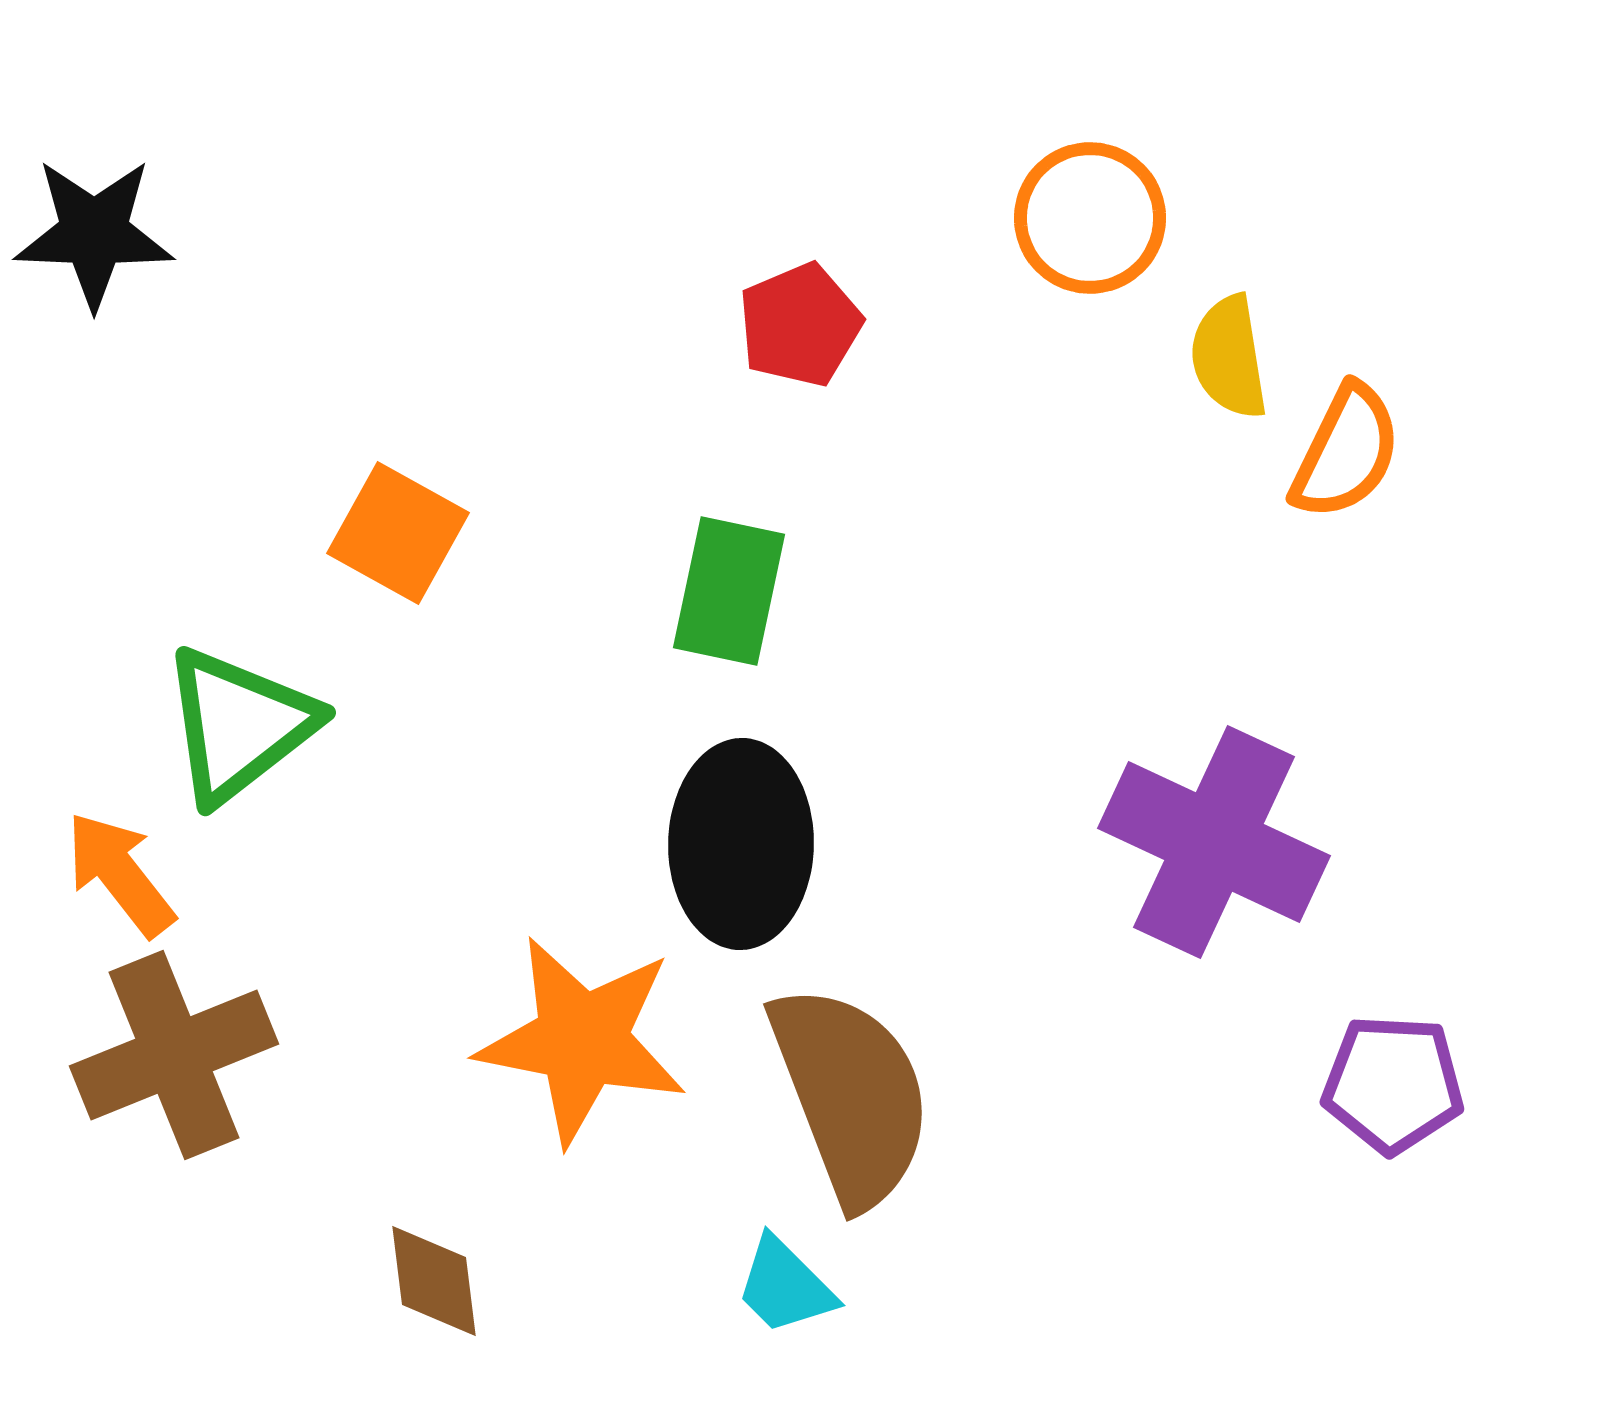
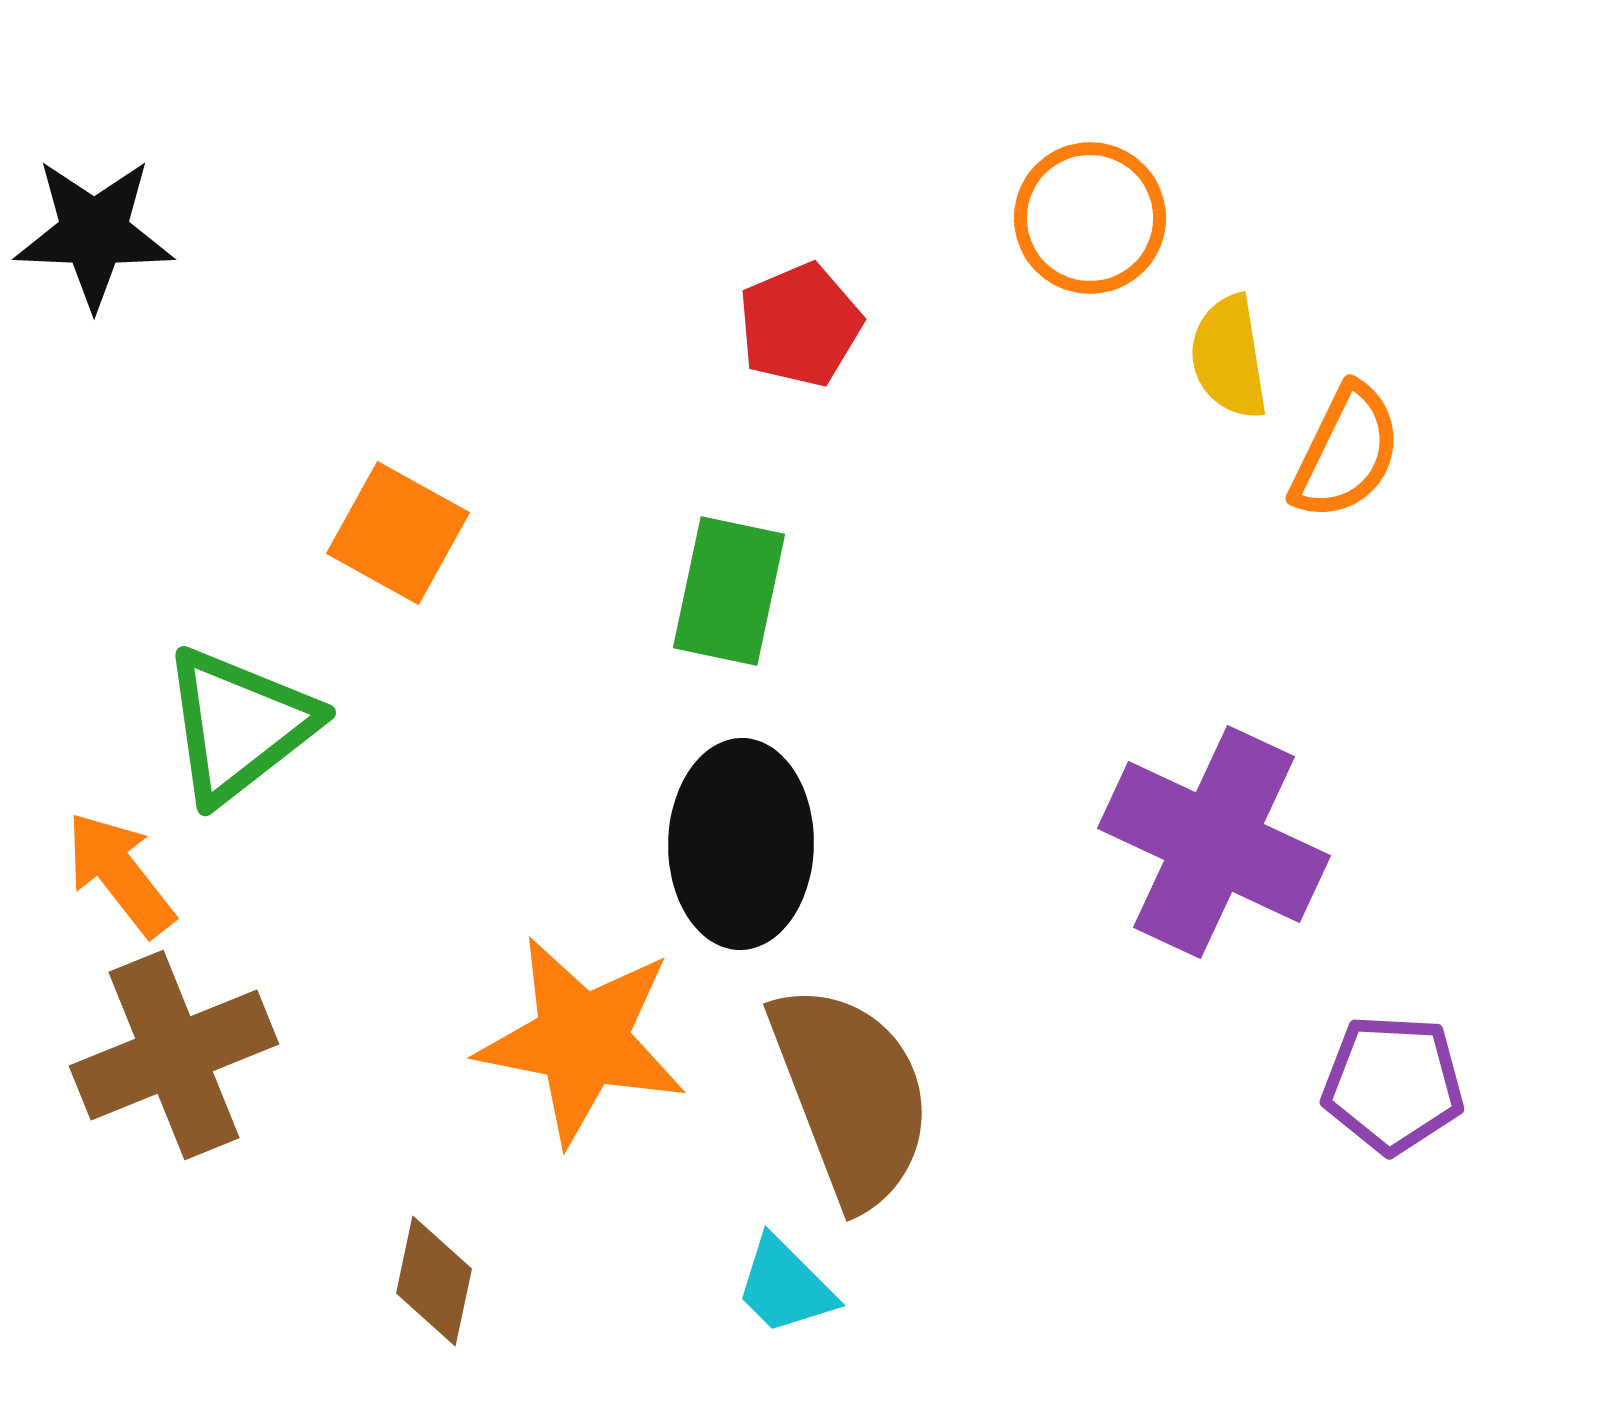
brown diamond: rotated 19 degrees clockwise
